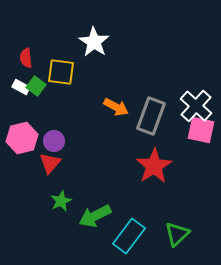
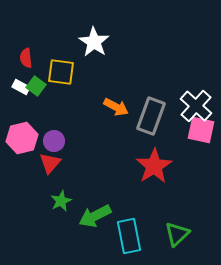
cyan rectangle: rotated 48 degrees counterclockwise
